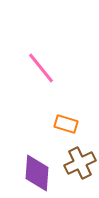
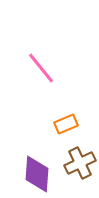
orange rectangle: rotated 40 degrees counterclockwise
purple diamond: moved 1 px down
